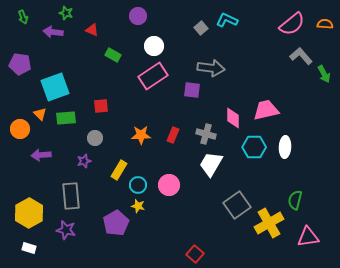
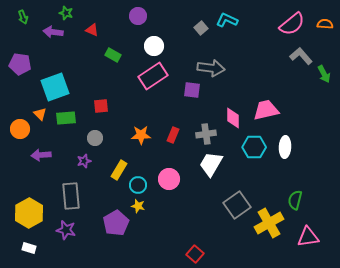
gray cross at (206, 134): rotated 24 degrees counterclockwise
pink circle at (169, 185): moved 6 px up
